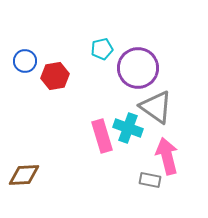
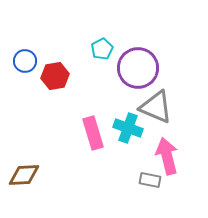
cyan pentagon: rotated 15 degrees counterclockwise
gray triangle: rotated 12 degrees counterclockwise
pink rectangle: moved 9 px left, 3 px up
